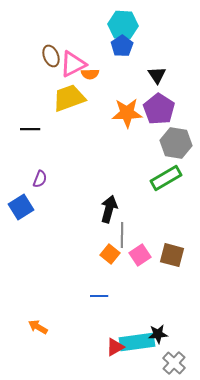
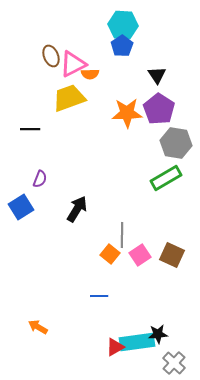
black arrow: moved 32 px left; rotated 16 degrees clockwise
brown square: rotated 10 degrees clockwise
